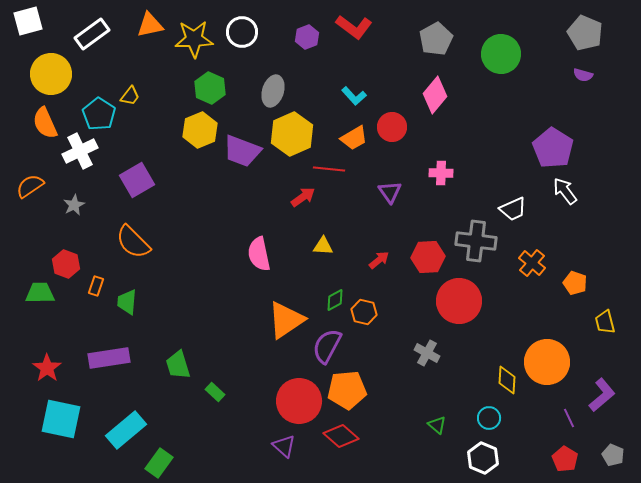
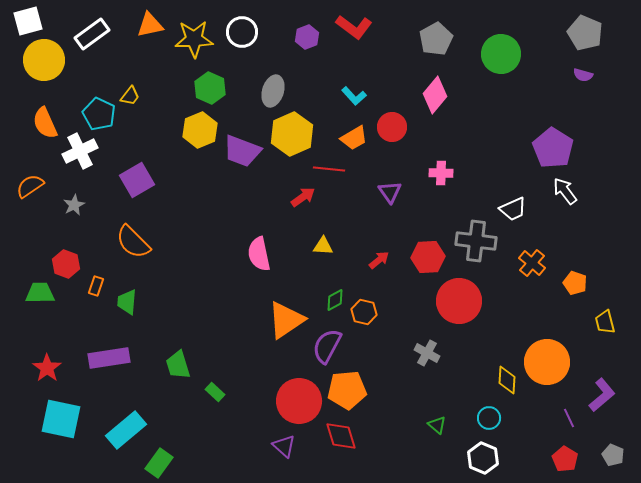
yellow circle at (51, 74): moved 7 px left, 14 px up
cyan pentagon at (99, 114): rotated 8 degrees counterclockwise
red diamond at (341, 436): rotated 32 degrees clockwise
